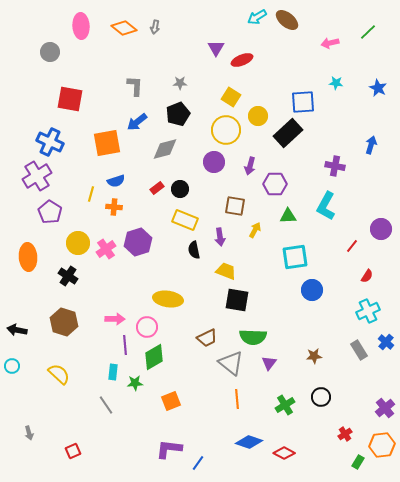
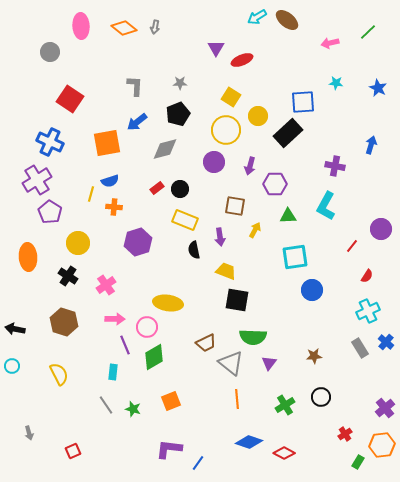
red square at (70, 99): rotated 24 degrees clockwise
purple cross at (37, 176): moved 4 px down
blue semicircle at (116, 181): moved 6 px left
pink cross at (106, 249): moved 36 px down
yellow ellipse at (168, 299): moved 4 px down
black arrow at (17, 330): moved 2 px left, 1 px up
brown trapezoid at (207, 338): moved 1 px left, 5 px down
purple line at (125, 345): rotated 18 degrees counterclockwise
gray rectangle at (359, 350): moved 1 px right, 2 px up
yellow semicircle at (59, 374): rotated 20 degrees clockwise
green star at (135, 383): moved 2 px left, 26 px down; rotated 21 degrees clockwise
